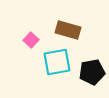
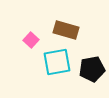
brown rectangle: moved 2 px left
black pentagon: moved 3 px up
